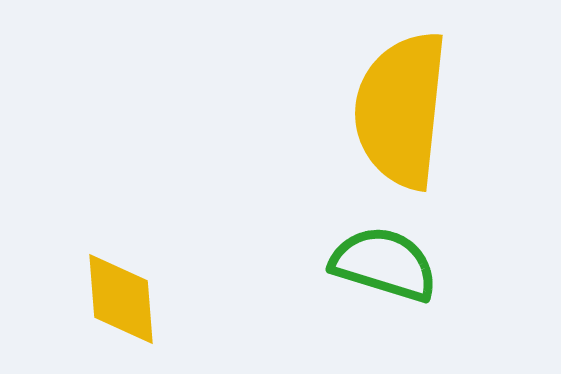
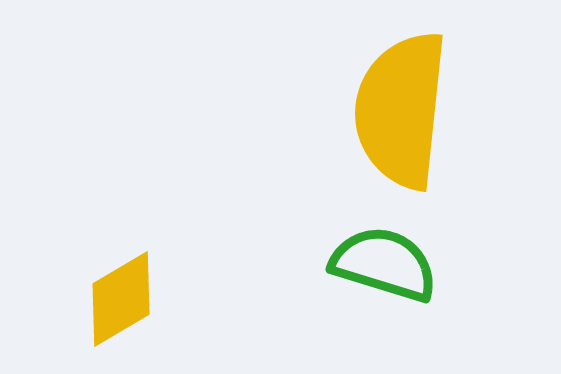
yellow diamond: rotated 64 degrees clockwise
